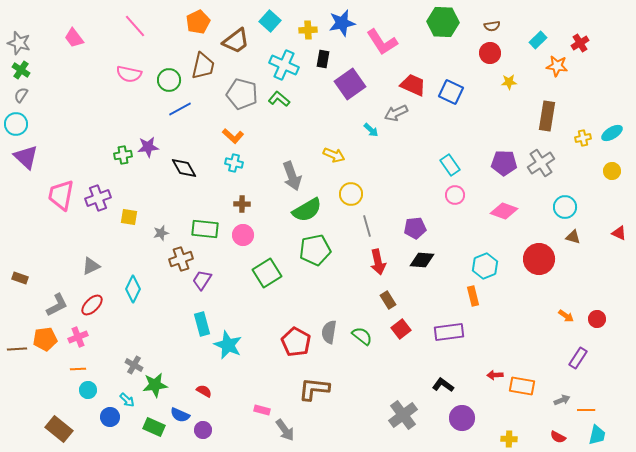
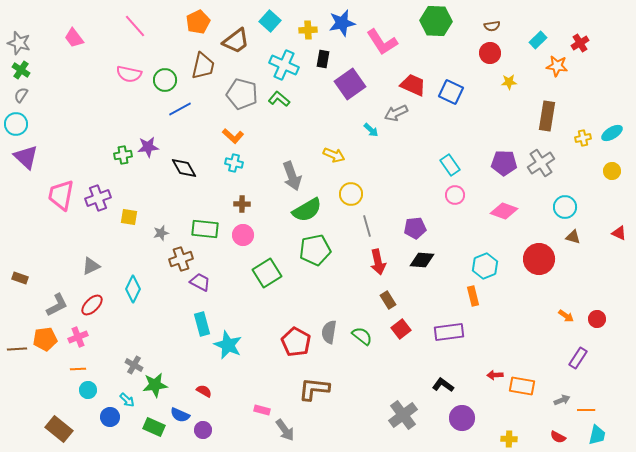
green hexagon at (443, 22): moved 7 px left, 1 px up
green circle at (169, 80): moved 4 px left
purple trapezoid at (202, 280): moved 2 px left, 2 px down; rotated 85 degrees clockwise
